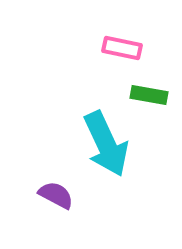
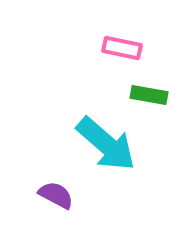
cyan arrow: rotated 24 degrees counterclockwise
